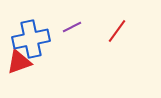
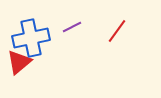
blue cross: moved 1 px up
red triangle: rotated 20 degrees counterclockwise
